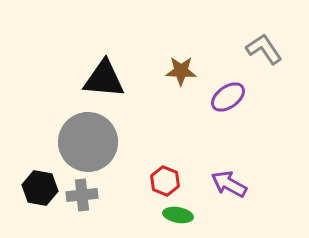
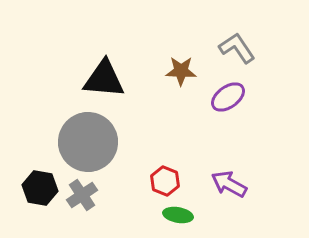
gray L-shape: moved 27 px left, 1 px up
gray cross: rotated 28 degrees counterclockwise
